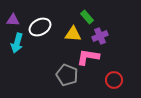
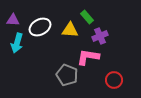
yellow triangle: moved 3 px left, 4 px up
